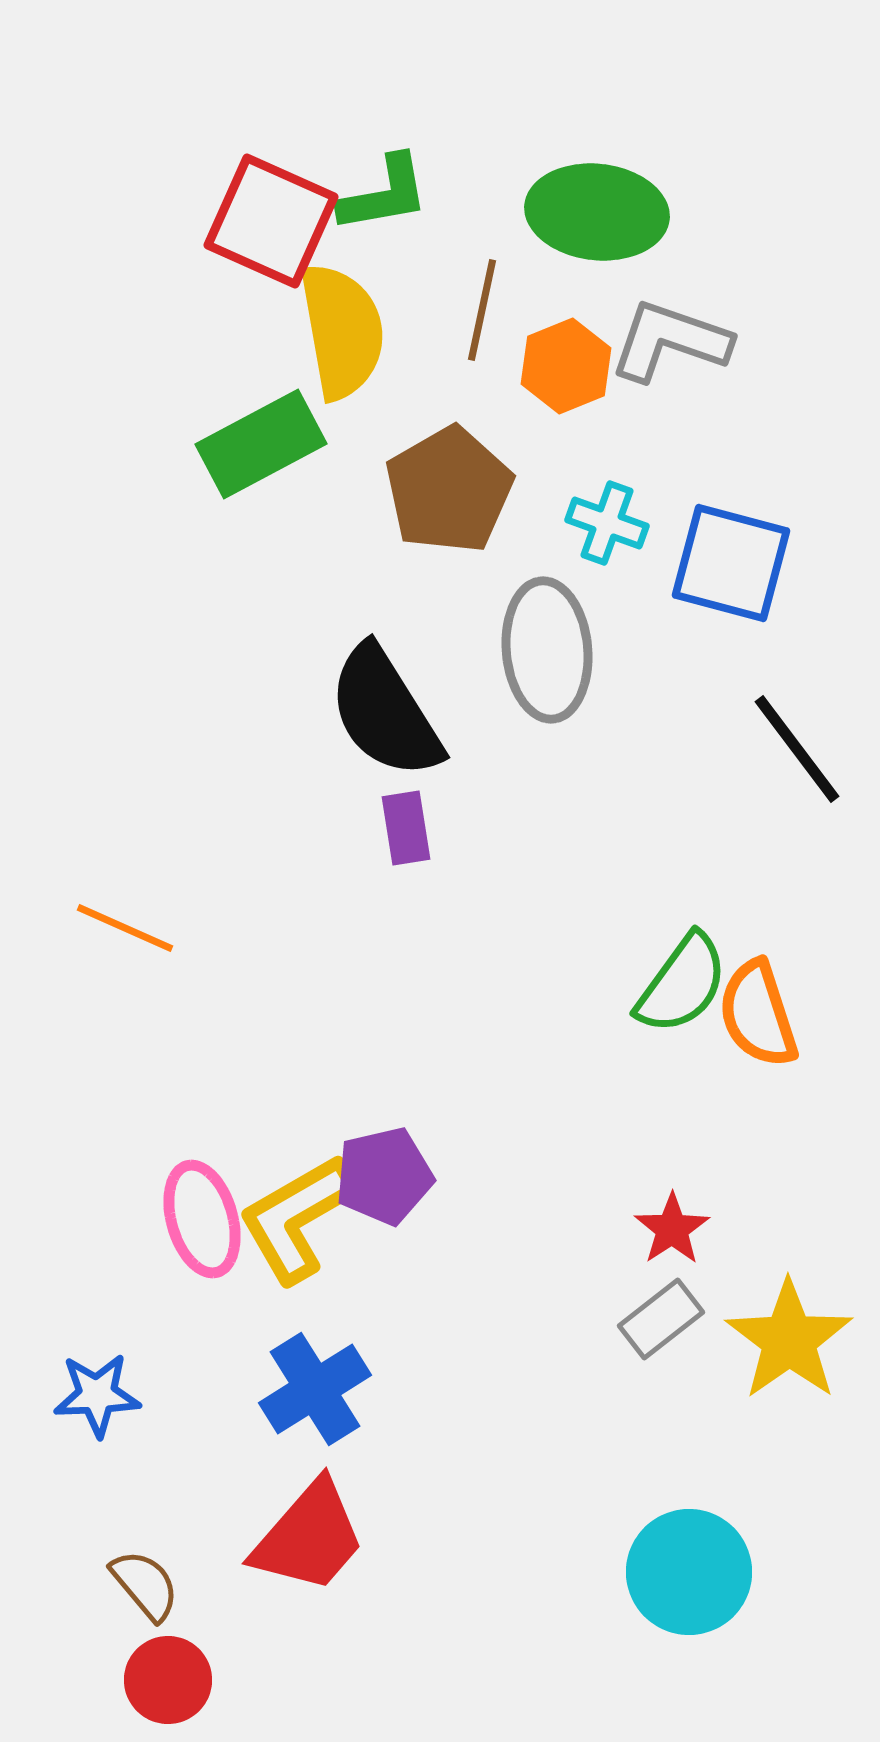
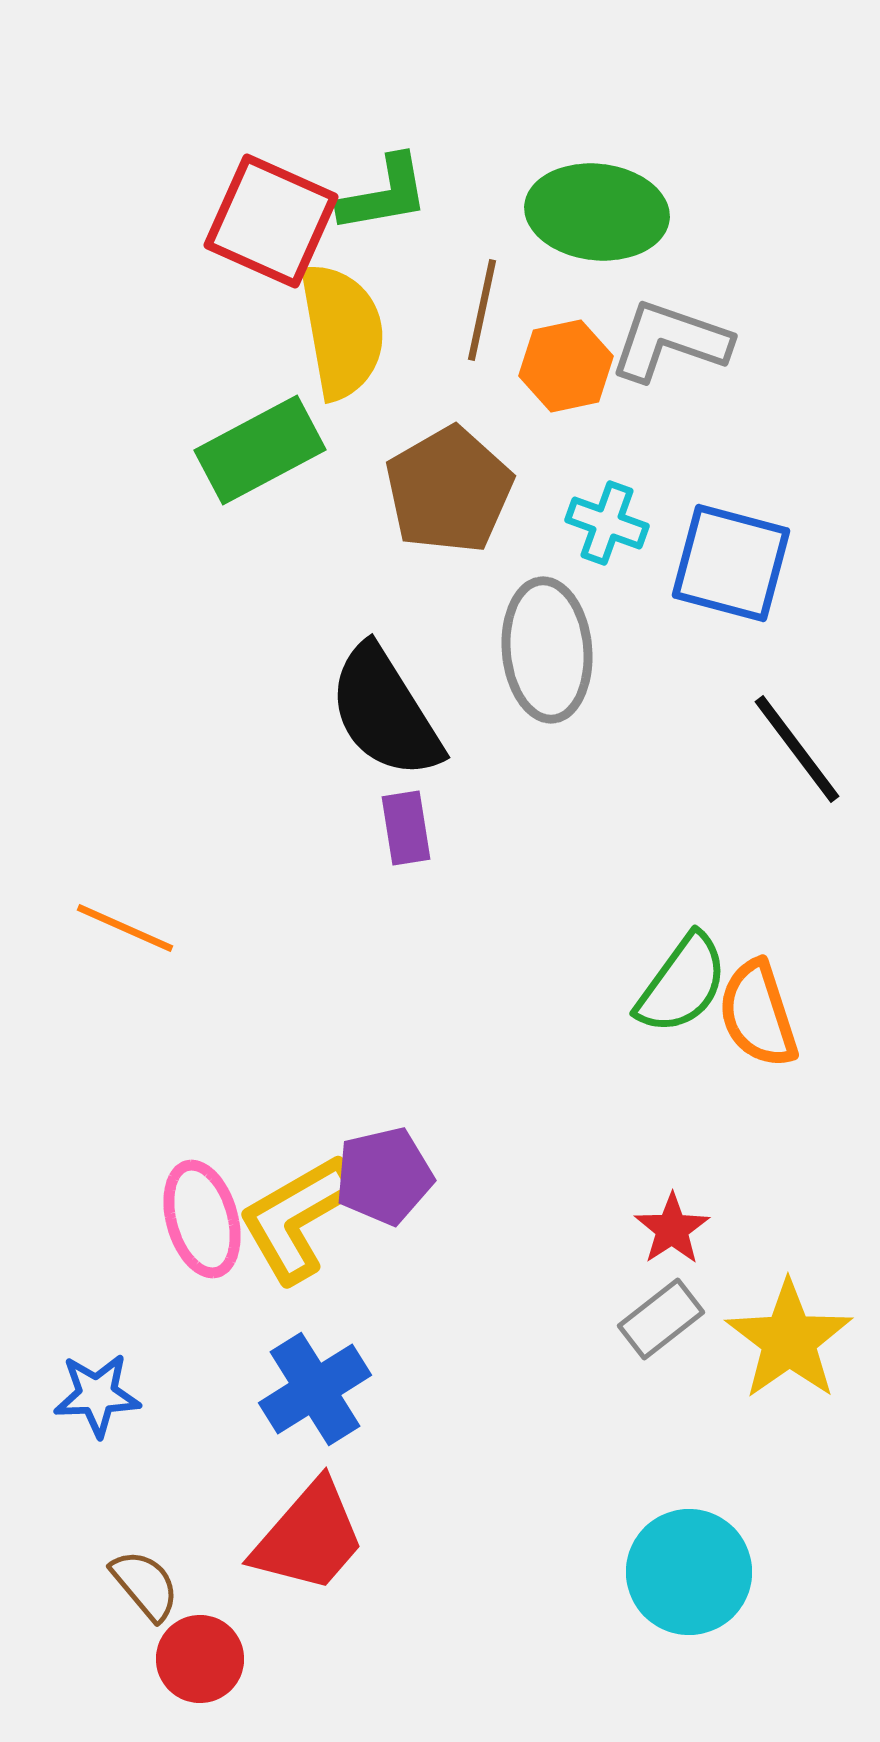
orange hexagon: rotated 10 degrees clockwise
green rectangle: moved 1 px left, 6 px down
red circle: moved 32 px right, 21 px up
